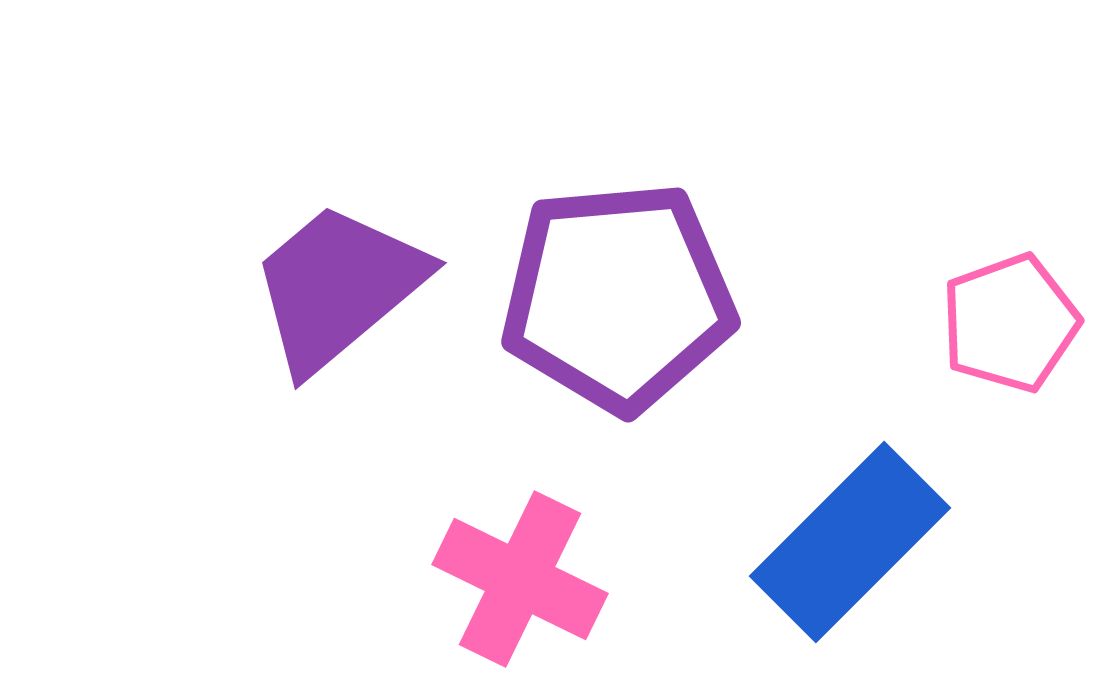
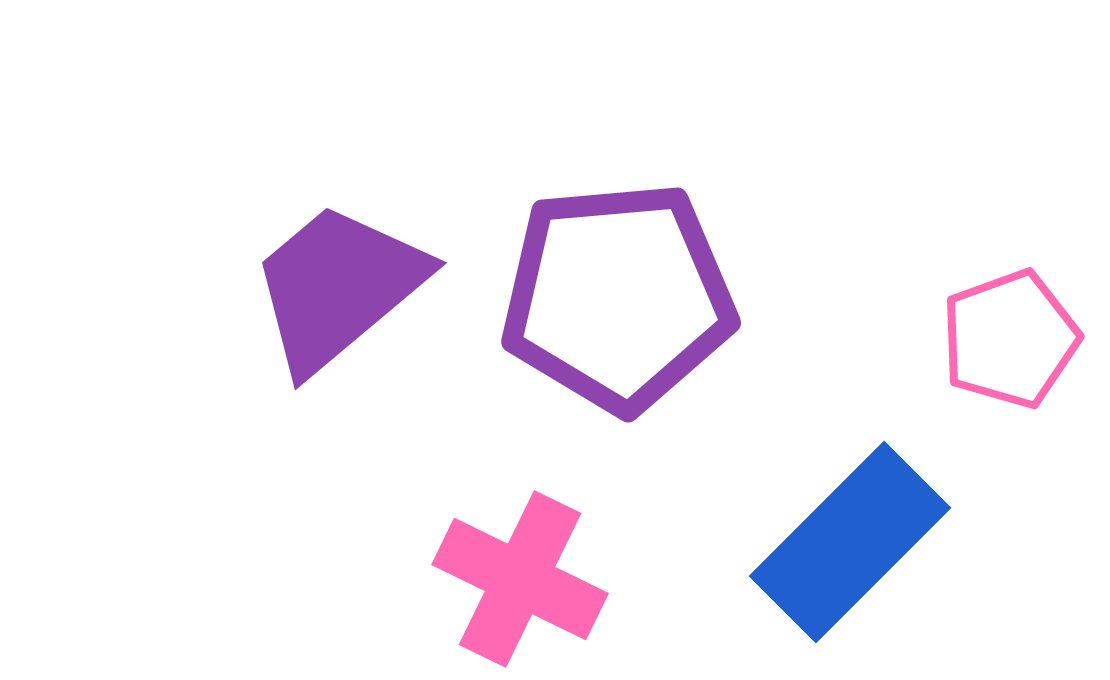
pink pentagon: moved 16 px down
